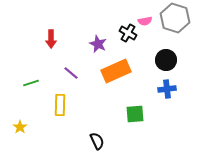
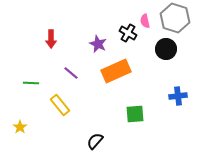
pink semicircle: rotated 88 degrees clockwise
black circle: moved 11 px up
green line: rotated 21 degrees clockwise
blue cross: moved 11 px right, 7 px down
yellow rectangle: rotated 40 degrees counterclockwise
black semicircle: moved 2 px left; rotated 114 degrees counterclockwise
